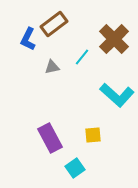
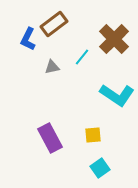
cyan L-shape: rotated 8 degrees counterclockwise
cyan square: moved 25 px right
